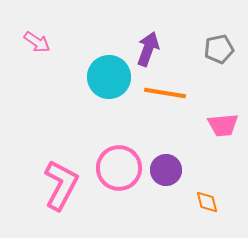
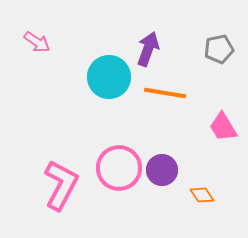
pink trapezoid: moved 2 px down; rotated 64 degrees clockwise
purple circle: moved 4 px left
orange diamond: moved 5 px left, 7 px up; rotated 20 degrees counterclockwise
